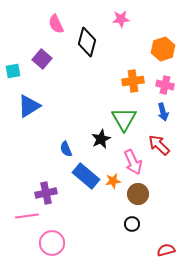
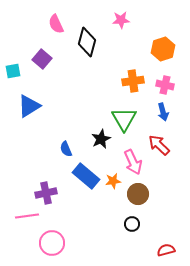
pink star: moved 1 px down
